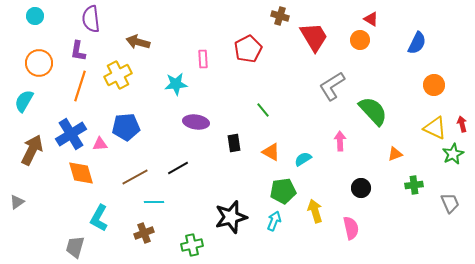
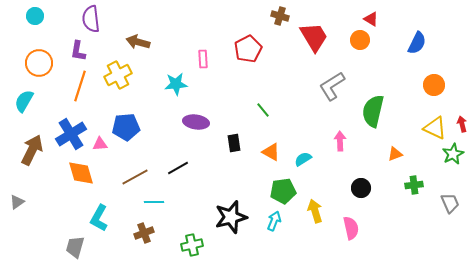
green semicircle at (373, 111): rotated 124 degrees counterclockwise
